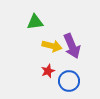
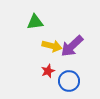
purple arrow: rotated 70 degrees clockwise
